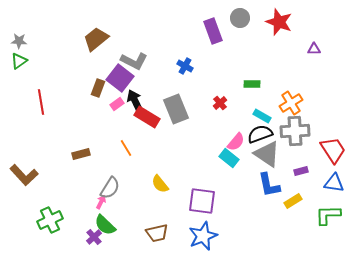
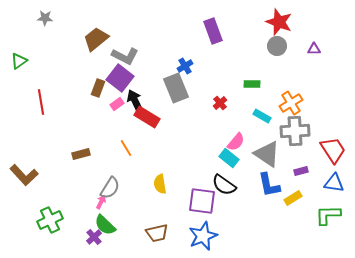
gray circle at (240, 18): moved 37 px right, 28 px down
gray star at (19, 41): moved 26 px right, 23 px up
gray L-shape at (134, 61): moved 9 px left, 5 px up
blue cross at (185, 66): rotated 28 degrees clockwise
gray rectangle at (176, 109): moved 21 px up
black semicircle at (260, 134): moved 36 px left, 51 px down; rotated 125 degrees counterclockwise
yellow semicircle at (160, 184): rotated 30 degrees clockwise
yellow rectangle at (293, 201): moved 3 px up
